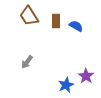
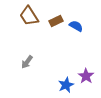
brown rectangle: rotated 64 degrees clockwise
